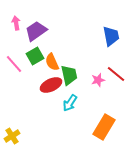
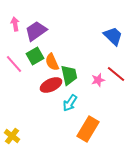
pink arrow: moved 1 px left, 1 px down
blue trapezoid: moved 2 px right; rotated 35 degrees counterclockwise
orange rectangle: moved 16 px left, 2 px down
yellow cross: rotated 21 degrees counterclockwise
